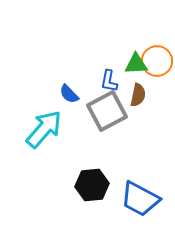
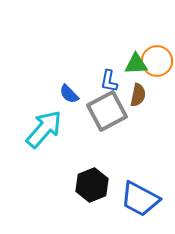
black hexagon: rotated 16 degrees counterclockwise
